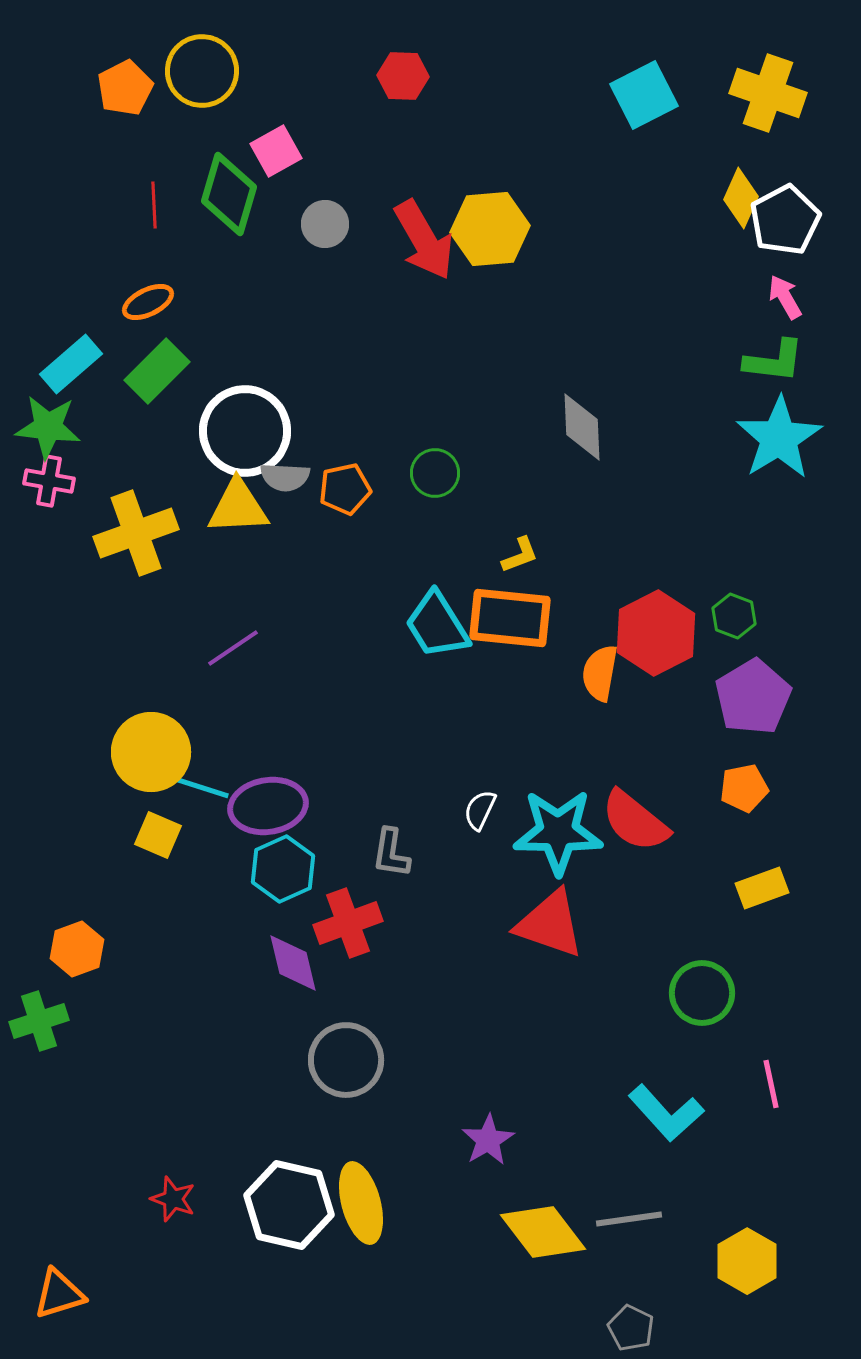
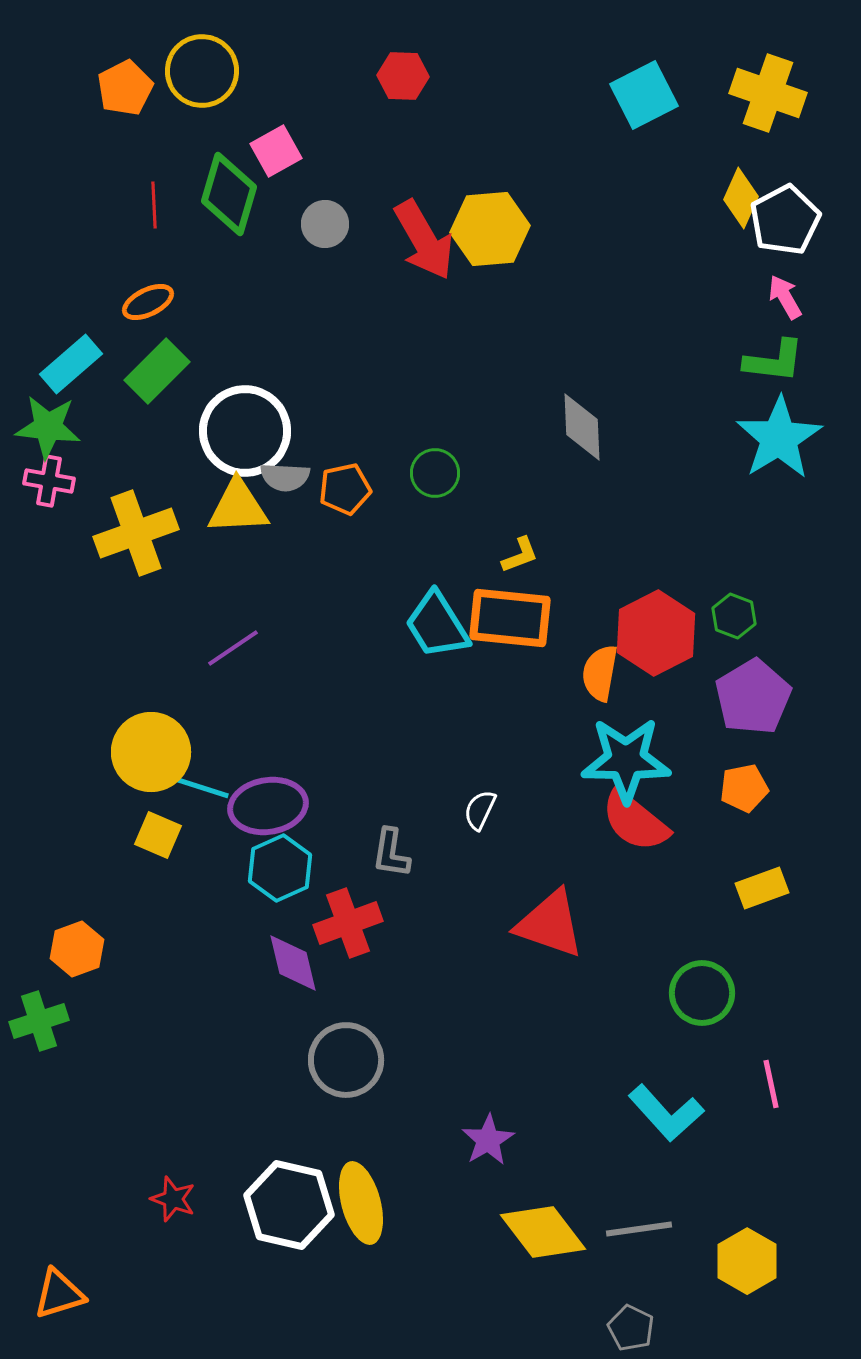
cyan star at (558, 832): moved 68 px right, 72 px up
cyan hexagon at (283, 869): moved 3 px left, 1 px up
gray line at (629, 1219): moved 10 px right, 10 px down
